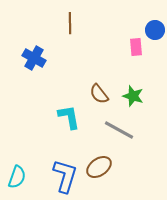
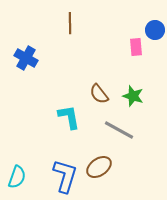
blue cross: moved 8 px left
